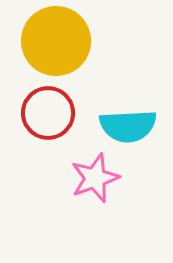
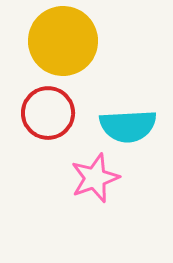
yellow circle: moved 7 px right
